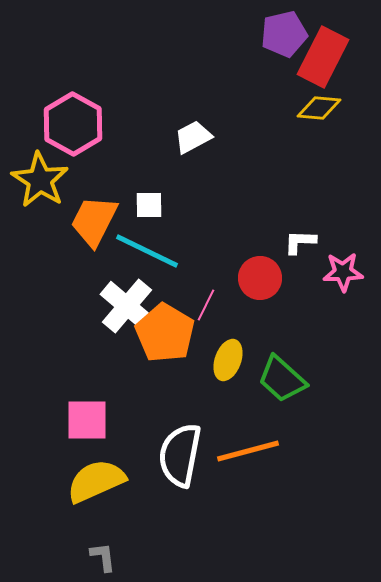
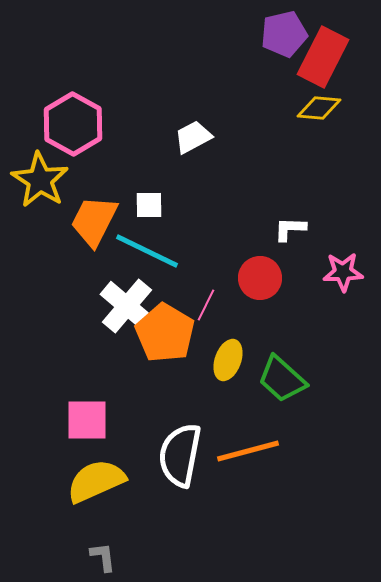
white L-shape: moved 10 px left, 13 px up
